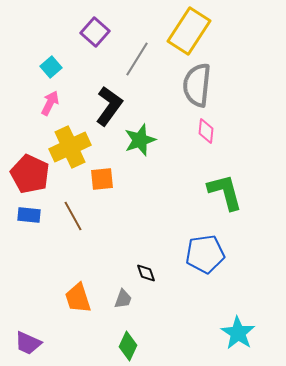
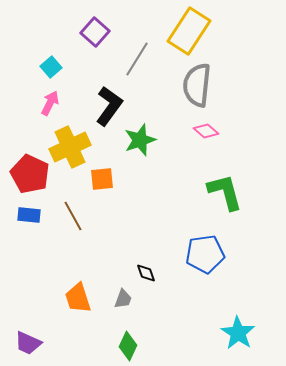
pink diamond: rotated 55 degrees counterclockwise
